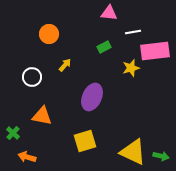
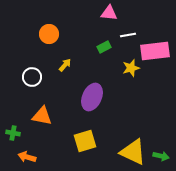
white line: moved 5 px left, 3 px down
green cross: rotated 32 degrees counterclockwise
